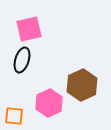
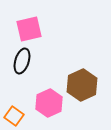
black ellipse: moved 1 px down
orange square: rotated 30 degrees clockwise
